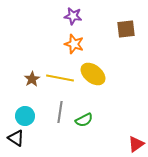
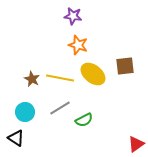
brown square: moved 1 px left, 37 px down
orange star: moved 4 px right, 1 px down
brown star: rotated 14 degrees counterclockwise
gray line: moved 4 px up; rotated 50 degrees clockwise
cyan circle: moved 4 px up
